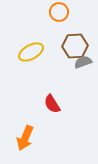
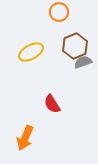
brown hexagon: rotated 20 degrees counterclockwise
